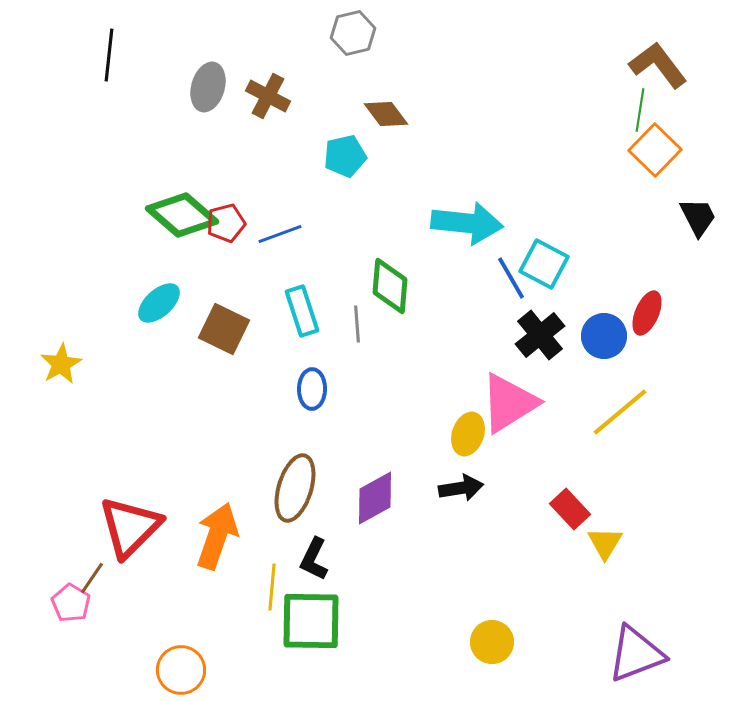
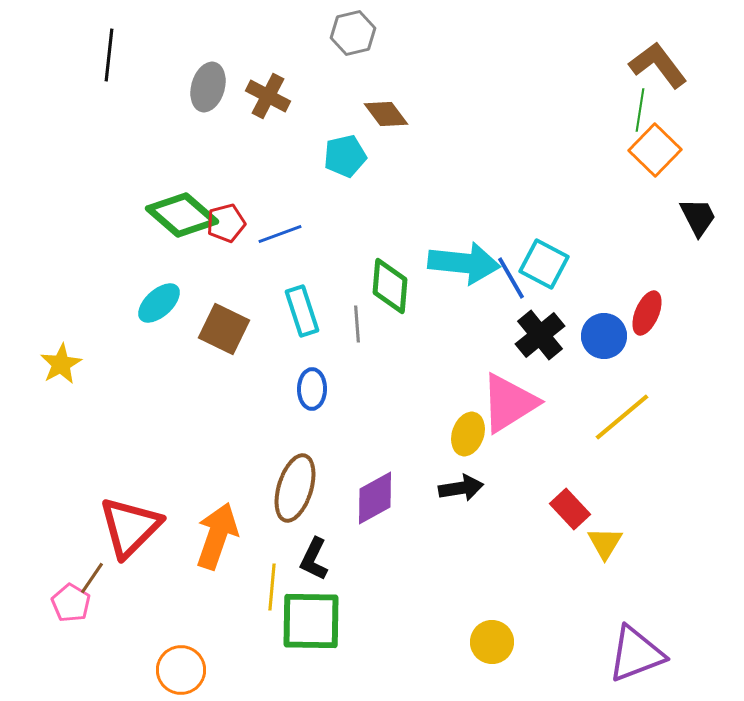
cyan arrow at (467, 223): moved 3 px left, 40 px down
yellow line at (620, 412): moved 2 px right, 5 px down
